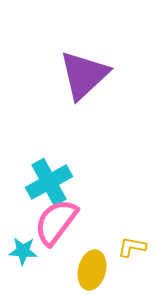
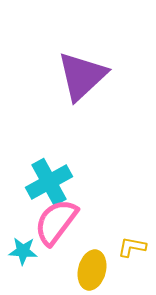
purple triangle: moved 2 px left, 1 px down
